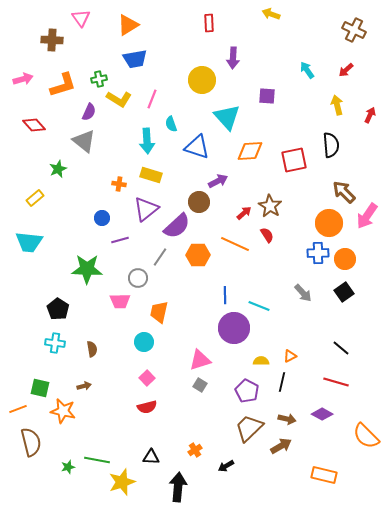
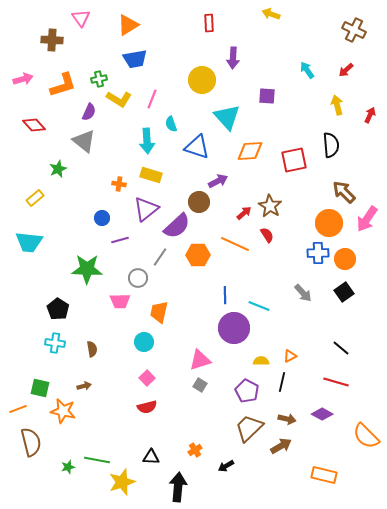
pink arrow at (367, 216): moved 3 px down
